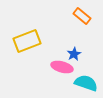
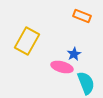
orange rectangle: rotated 18 degrees counterclockwise
yellow rectangle: rotated 40 degrees counterclockwise
cyan semicircle: rotated 50 degrees clockwise
